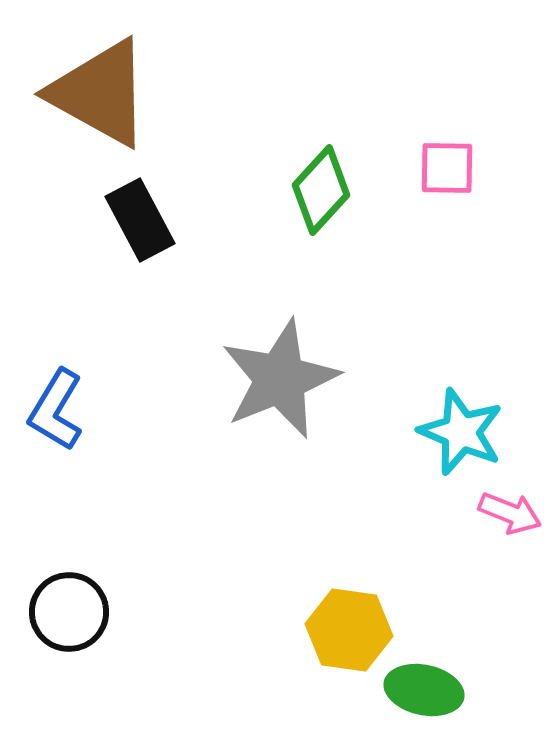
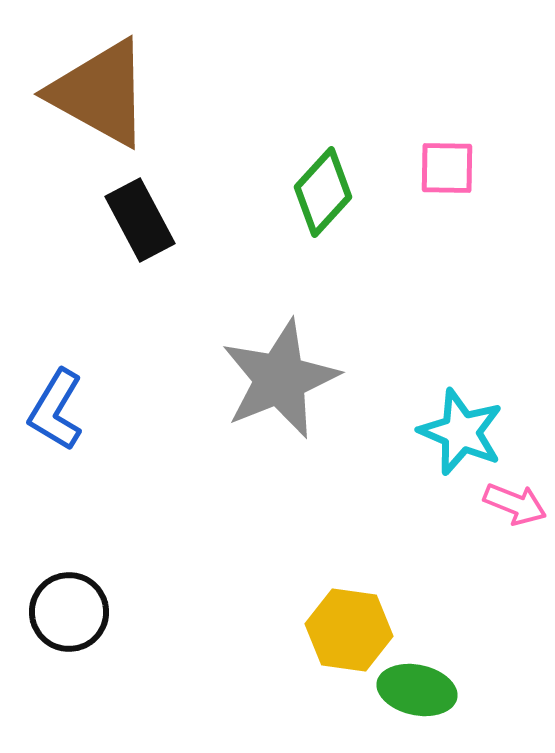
green diamond: moved 2 px right, 2 px down
pink arrow: moved 5 px right, 9 px up
green ellipse: moved 7 px left
